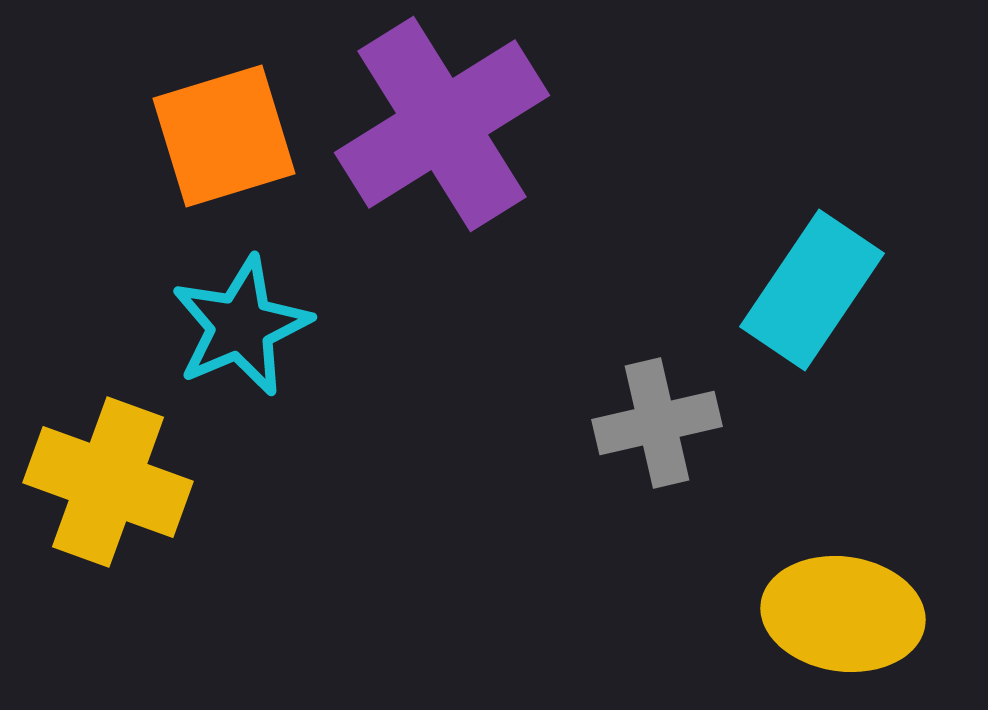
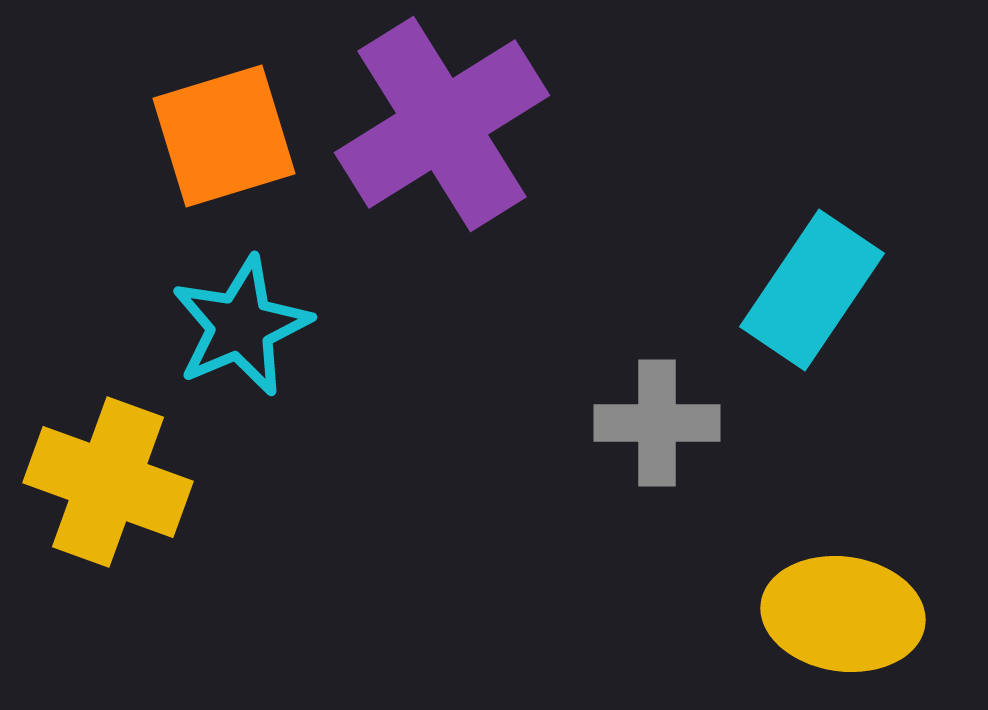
gray cross: rotated 13 degrees clockwise
